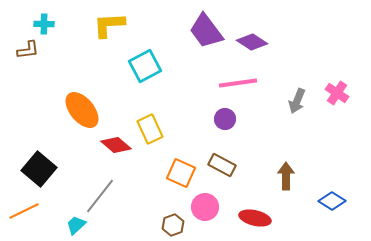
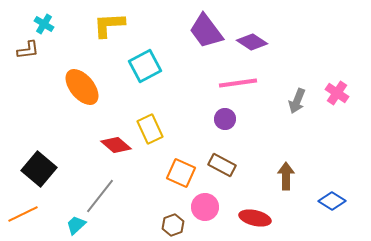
cyan cross: rotated 30 degrees clockwise
orange ellipse: moved 23 px up
orange line: moved 1 px left, 3 px down
